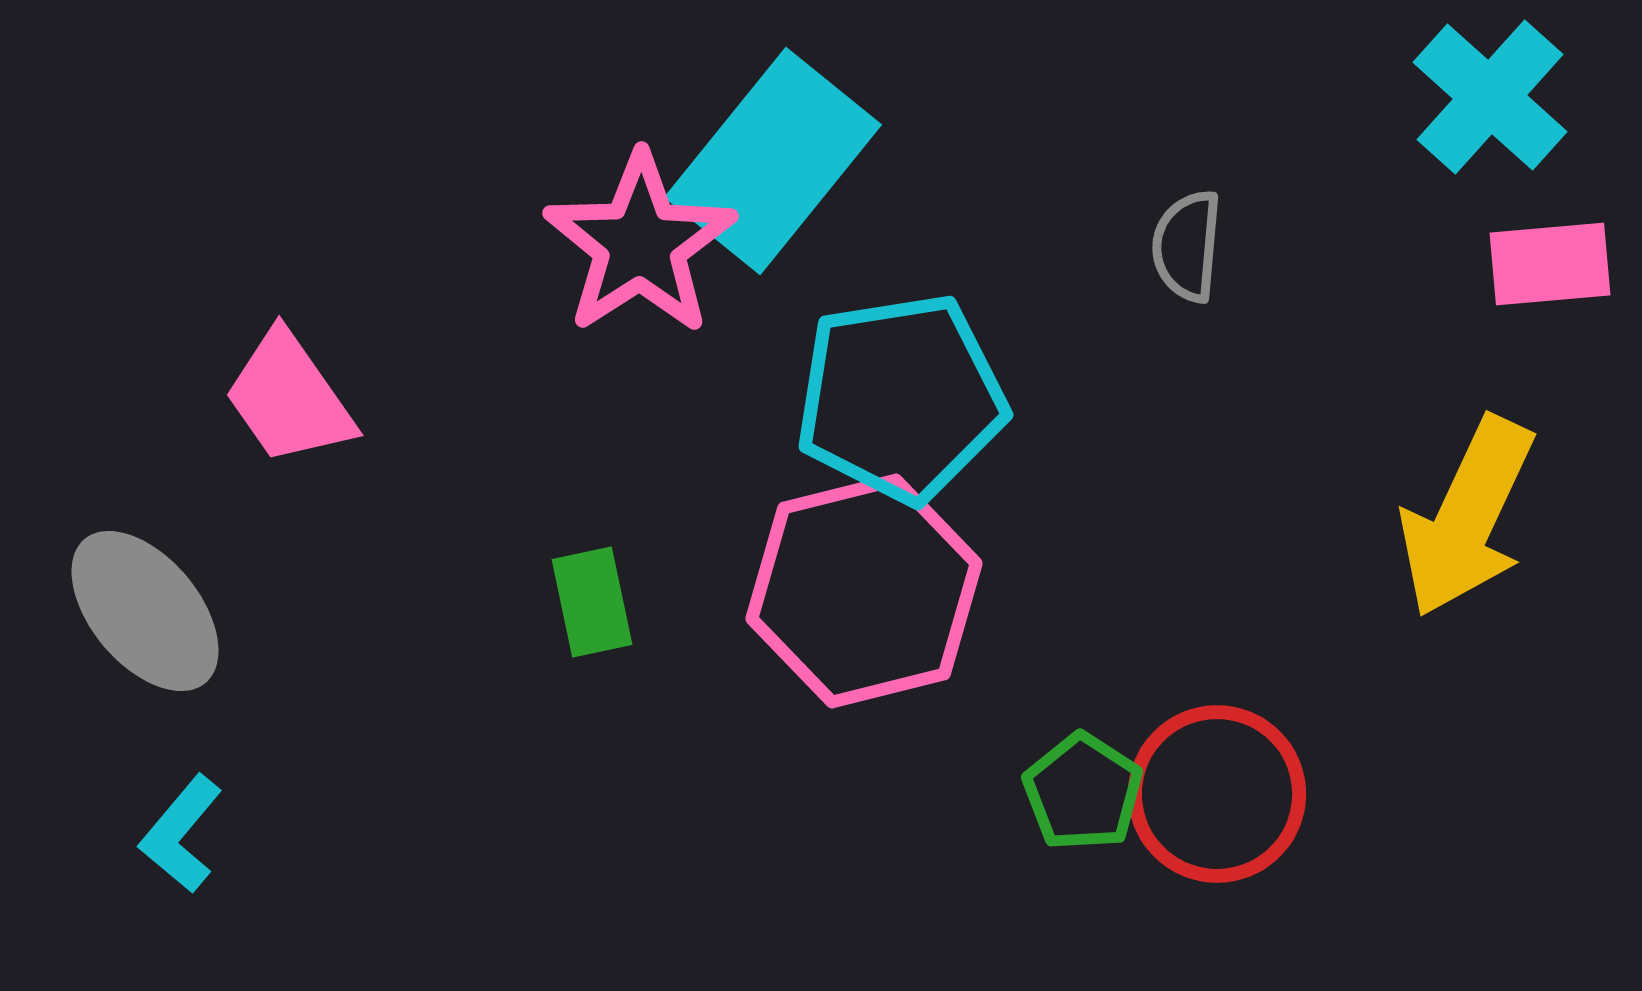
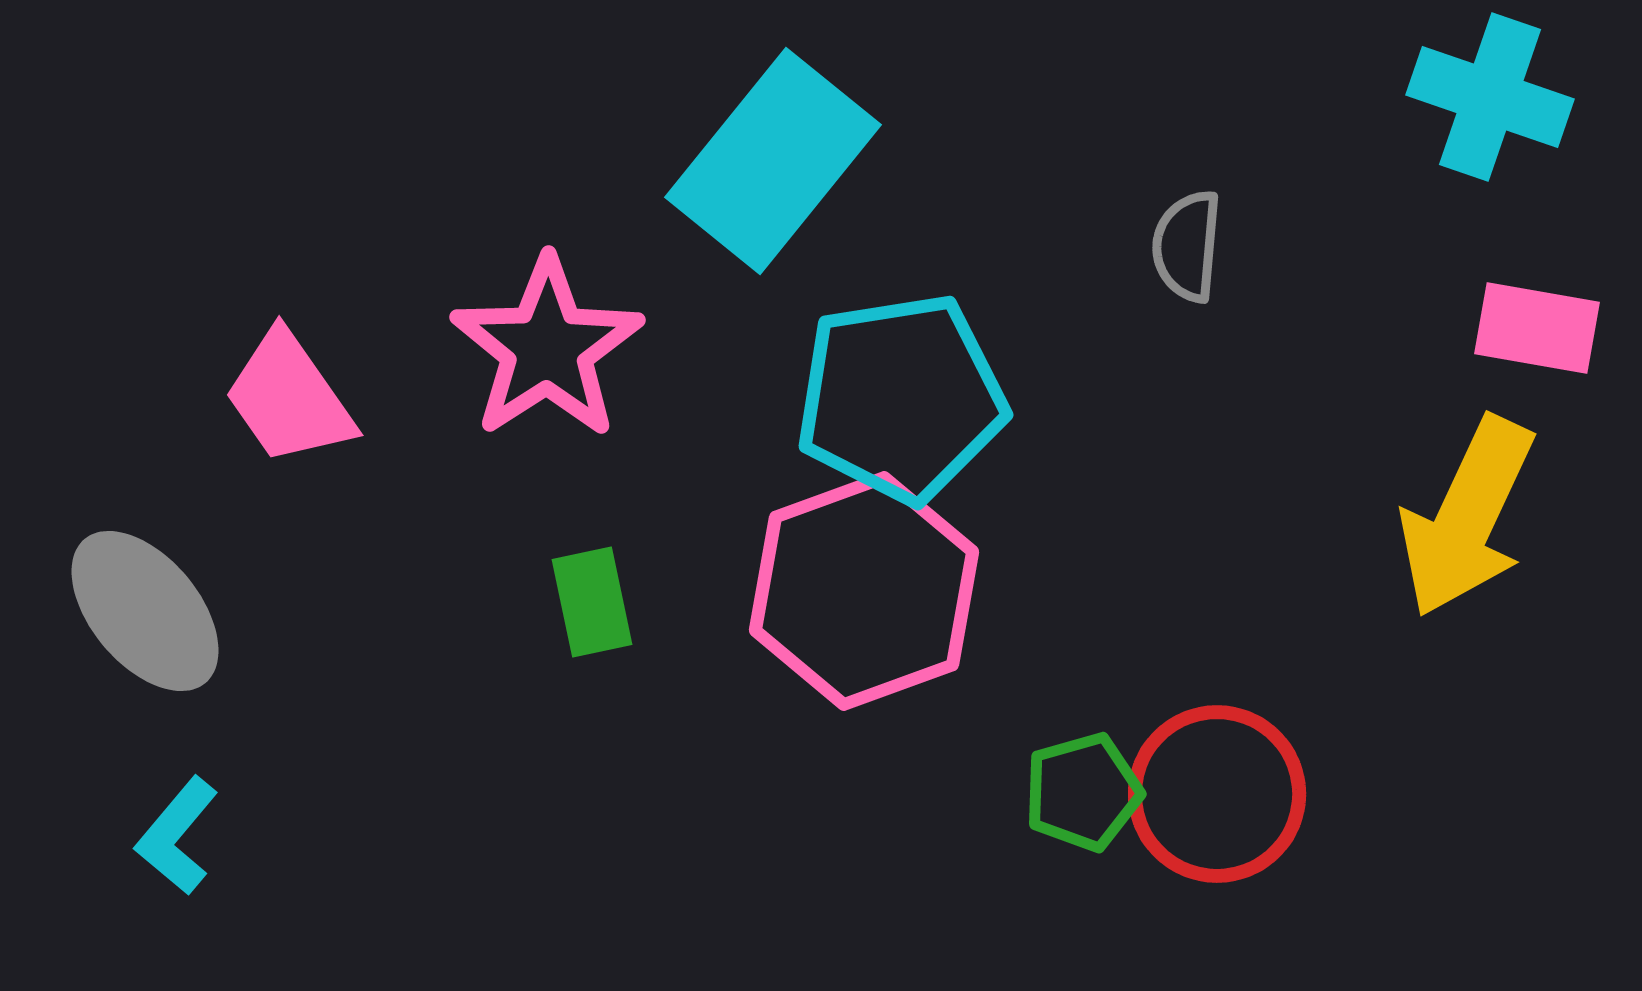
cyan cross: rotated 23 degrees counterclockwise
pink star: moved 93 px left, 104 px down
pink rectangle: moved 13 px left, 64 px down; rotated 15 degrees clockwise
pink hexagon: rotated 6 degrees counterclockwise
green pentagon: rotated 23 degrees clockwise
cyan L-shape: moved 4 px left, 2 px down
